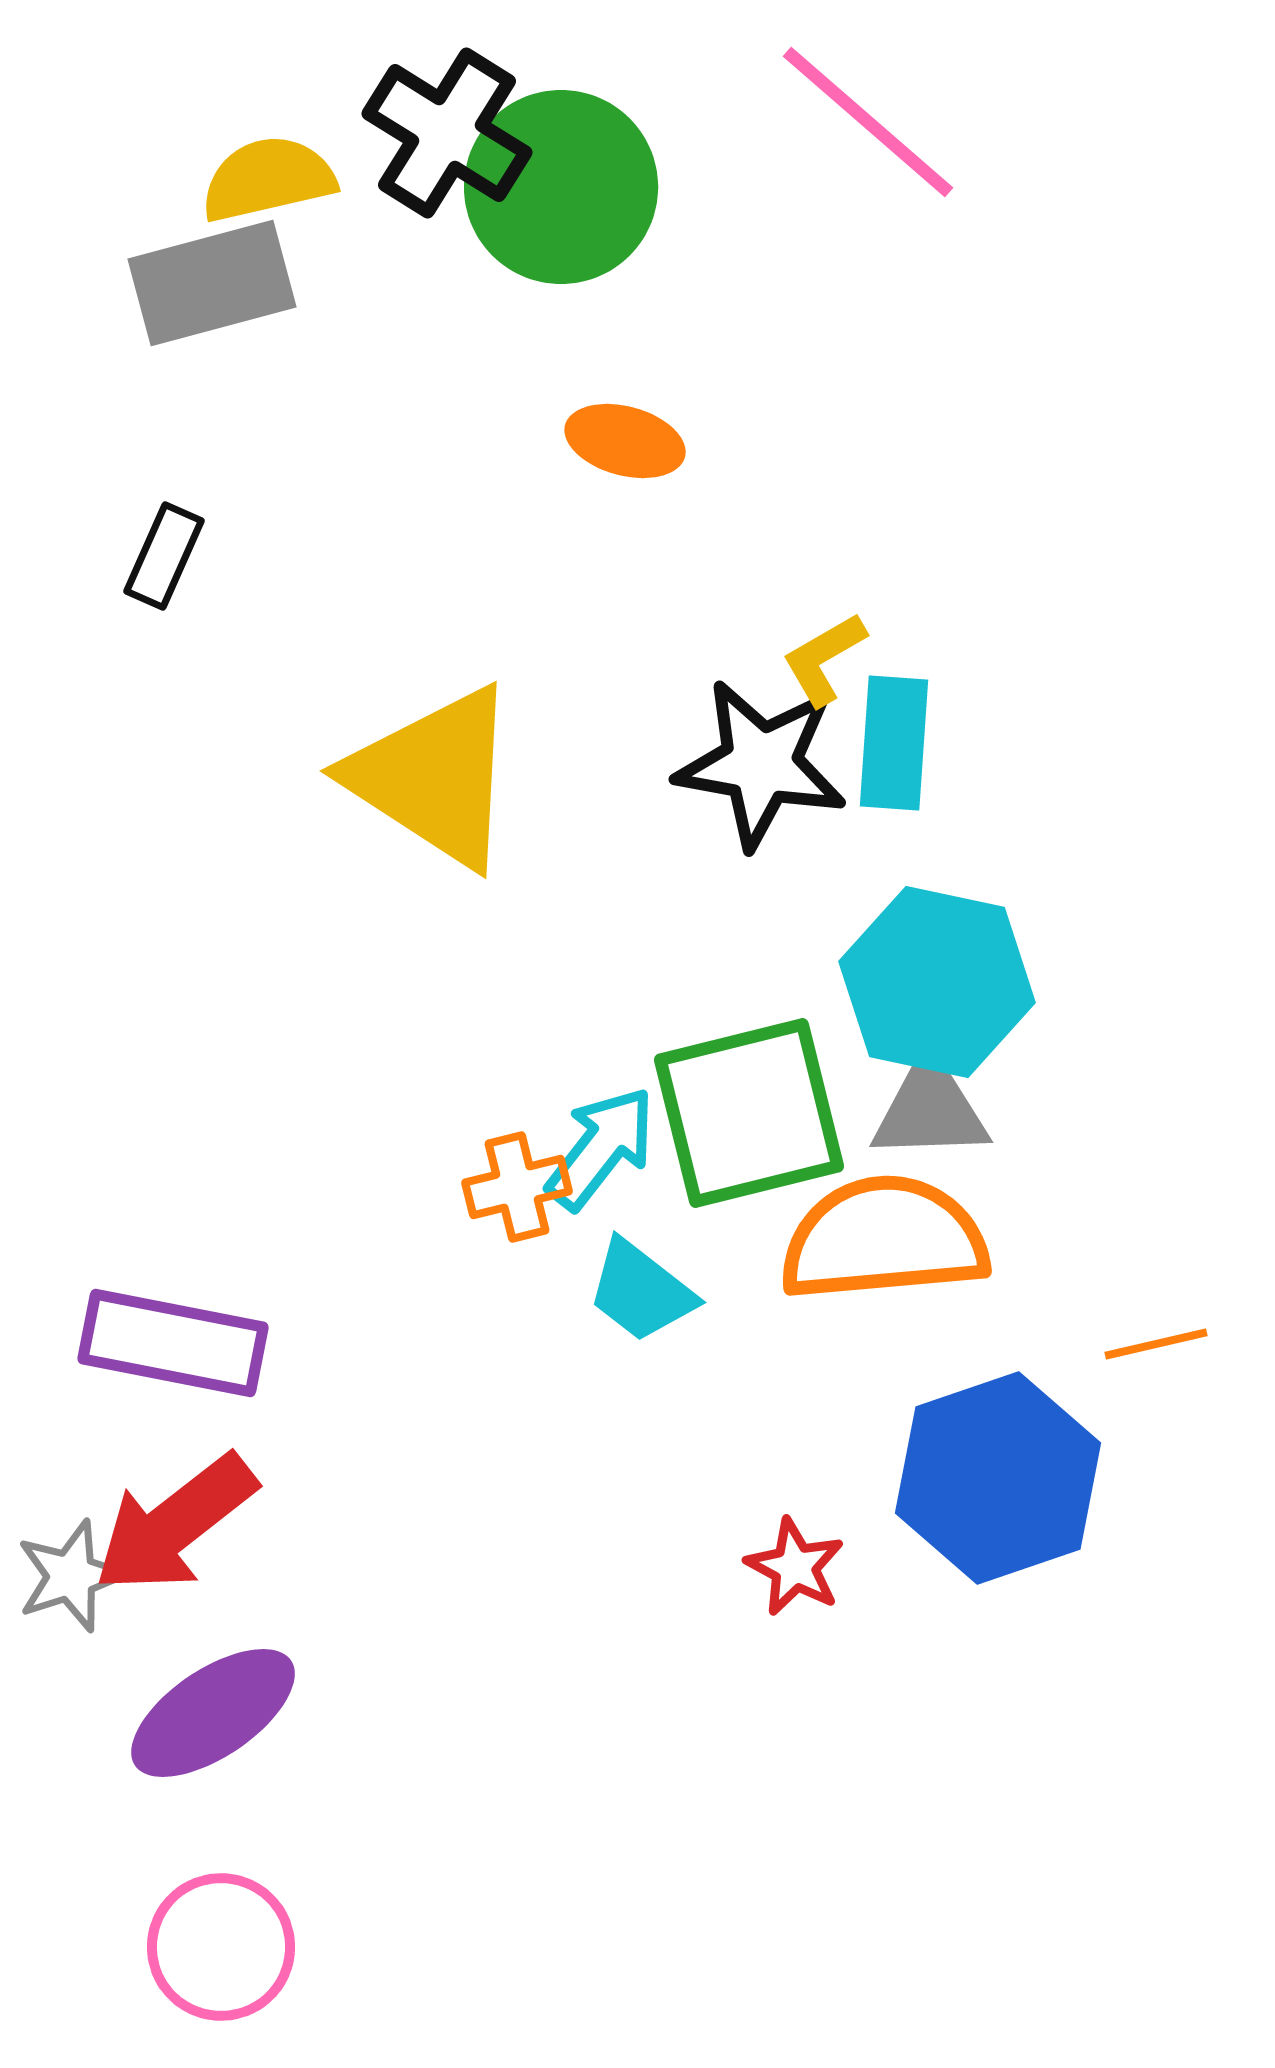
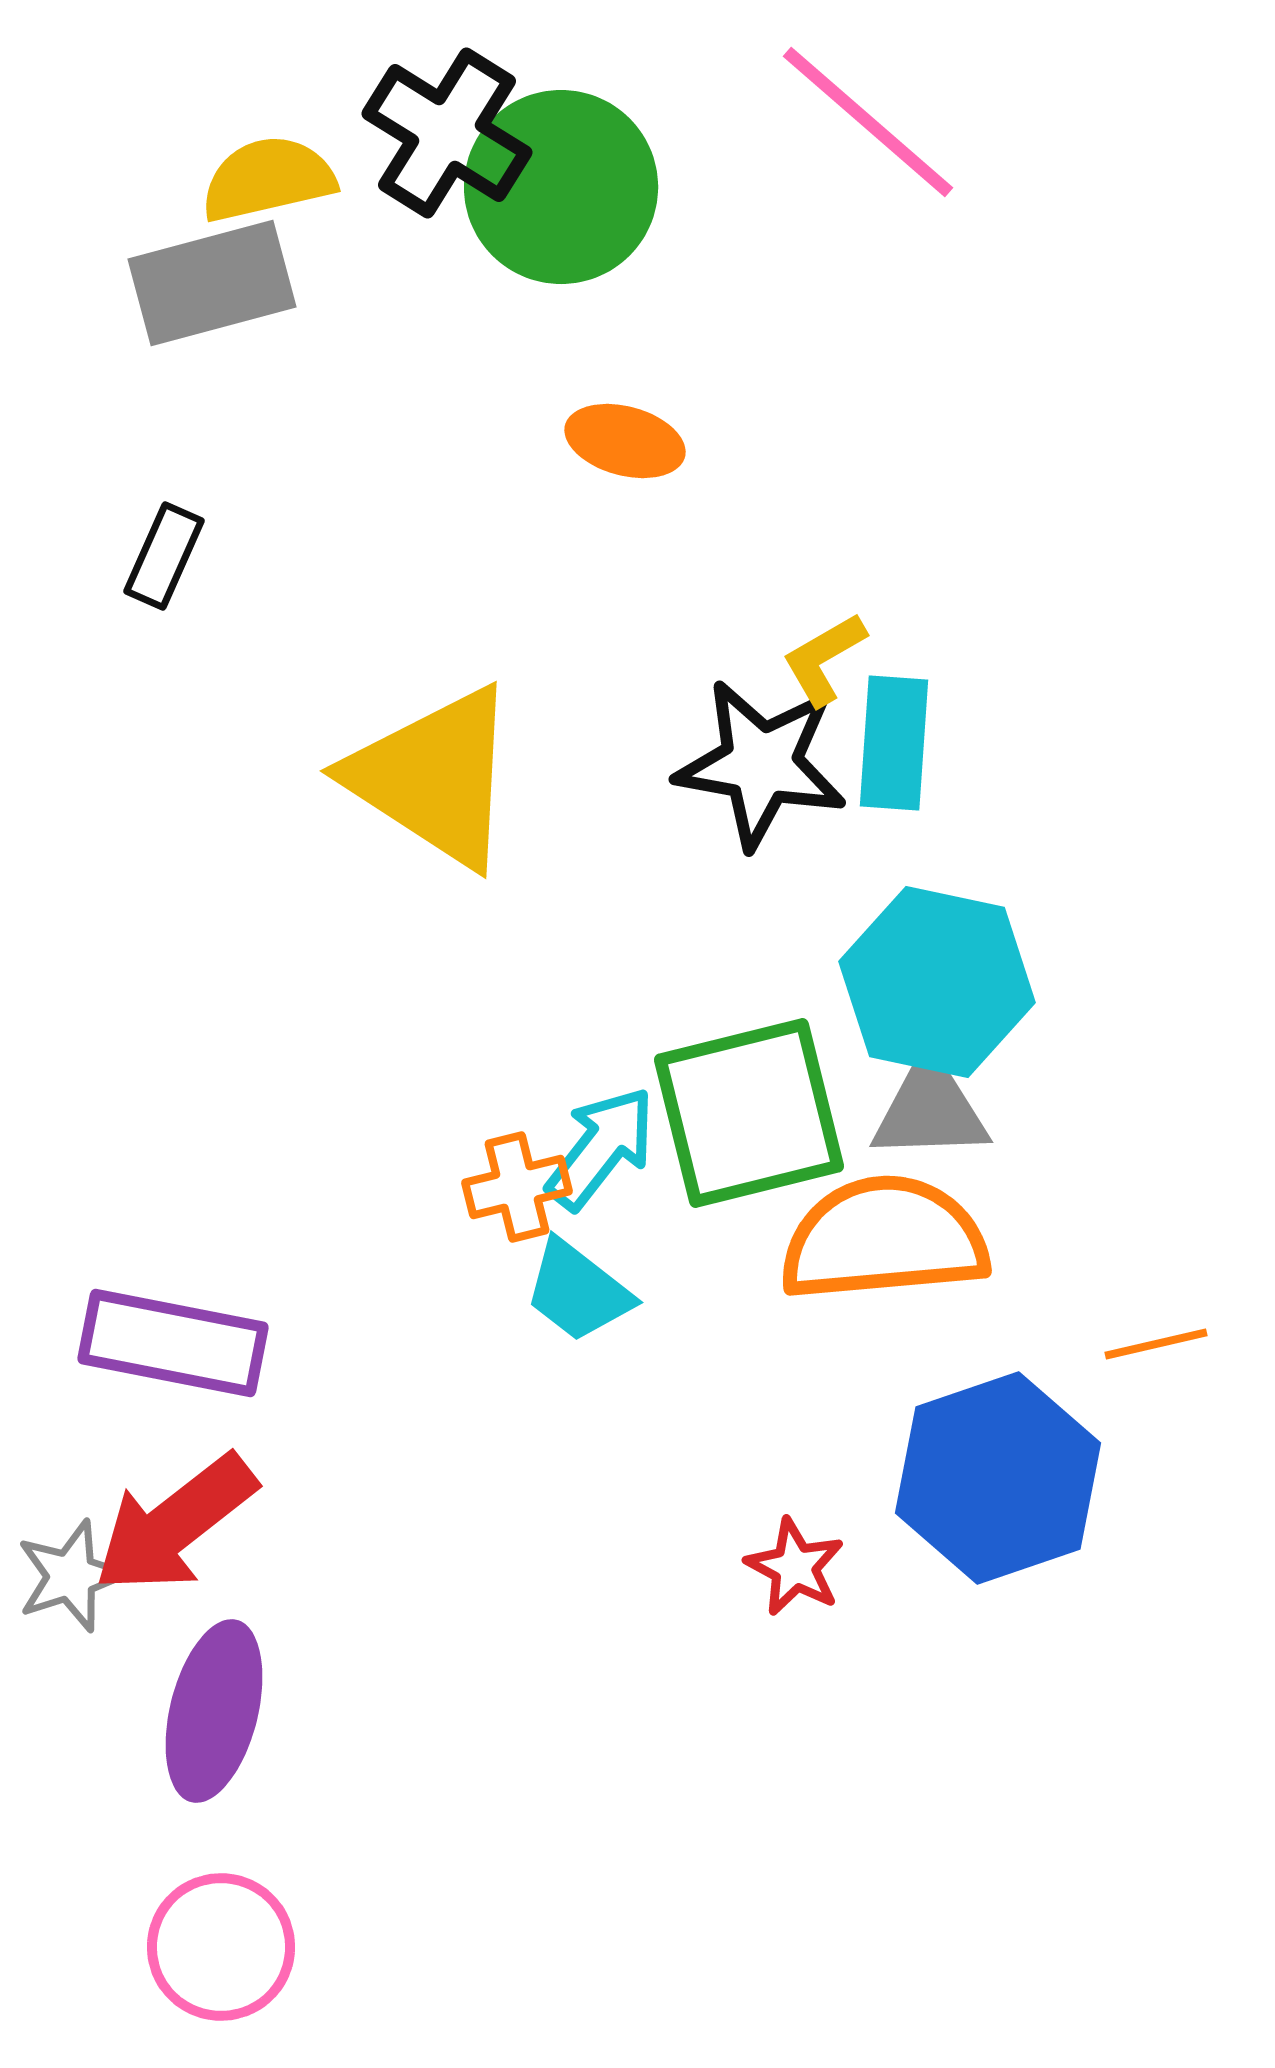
cyan trapezoid: moved 63 px left
purple ellipse: moved 1 px right, 2 px up; rotated 42 degrees counterclockwise
